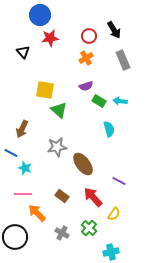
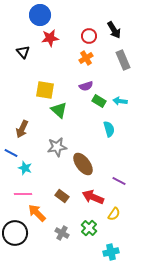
red arrow: rotated 25 degrees counterclockwise
black circle: moved 4 px up
